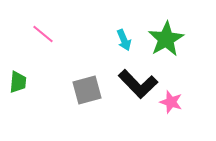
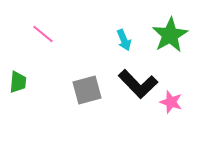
green star: moved 4 px right, 4 px up
